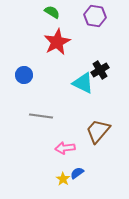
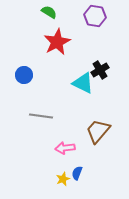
green semicircle: moved 3 px left
blue semicircle: rotated 32 degrees counterclockwise
yellow star: rotated 16 degrees clockwise
